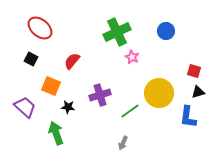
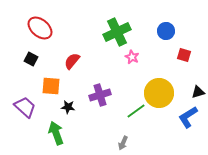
red square: moved 10 px left, 16 px up
orange square: rotated 18 degrees counterclockwise
green line: moved 6 px right
blue L-shape: rotated 50 degrees clockwise
